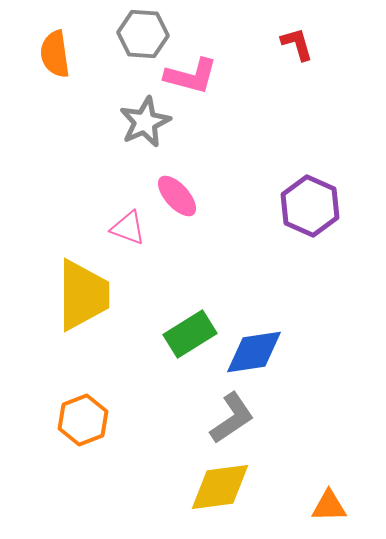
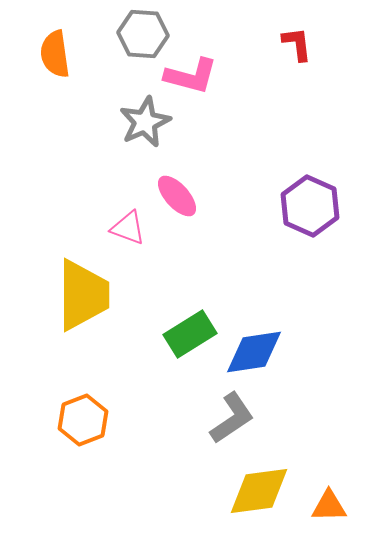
red L-shape: rotated 9 degrees clockwise
yellow diamond: moved 39 px right, 4 px down
